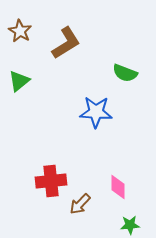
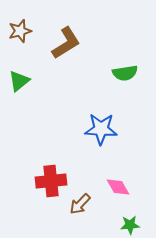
brown star: rotated 25 degrees clockwise
green semicircle: rotated 30 degrees counterclockwise
blue star: moved 5 px right, 17 px down
pink diamond: rotated 30 degrees counterclockwise
